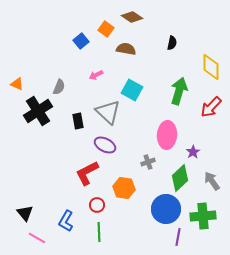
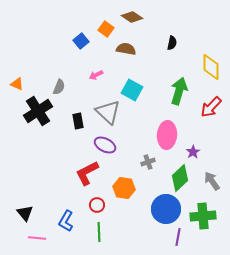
pink line: rotated 24 degrees counterclockwise
